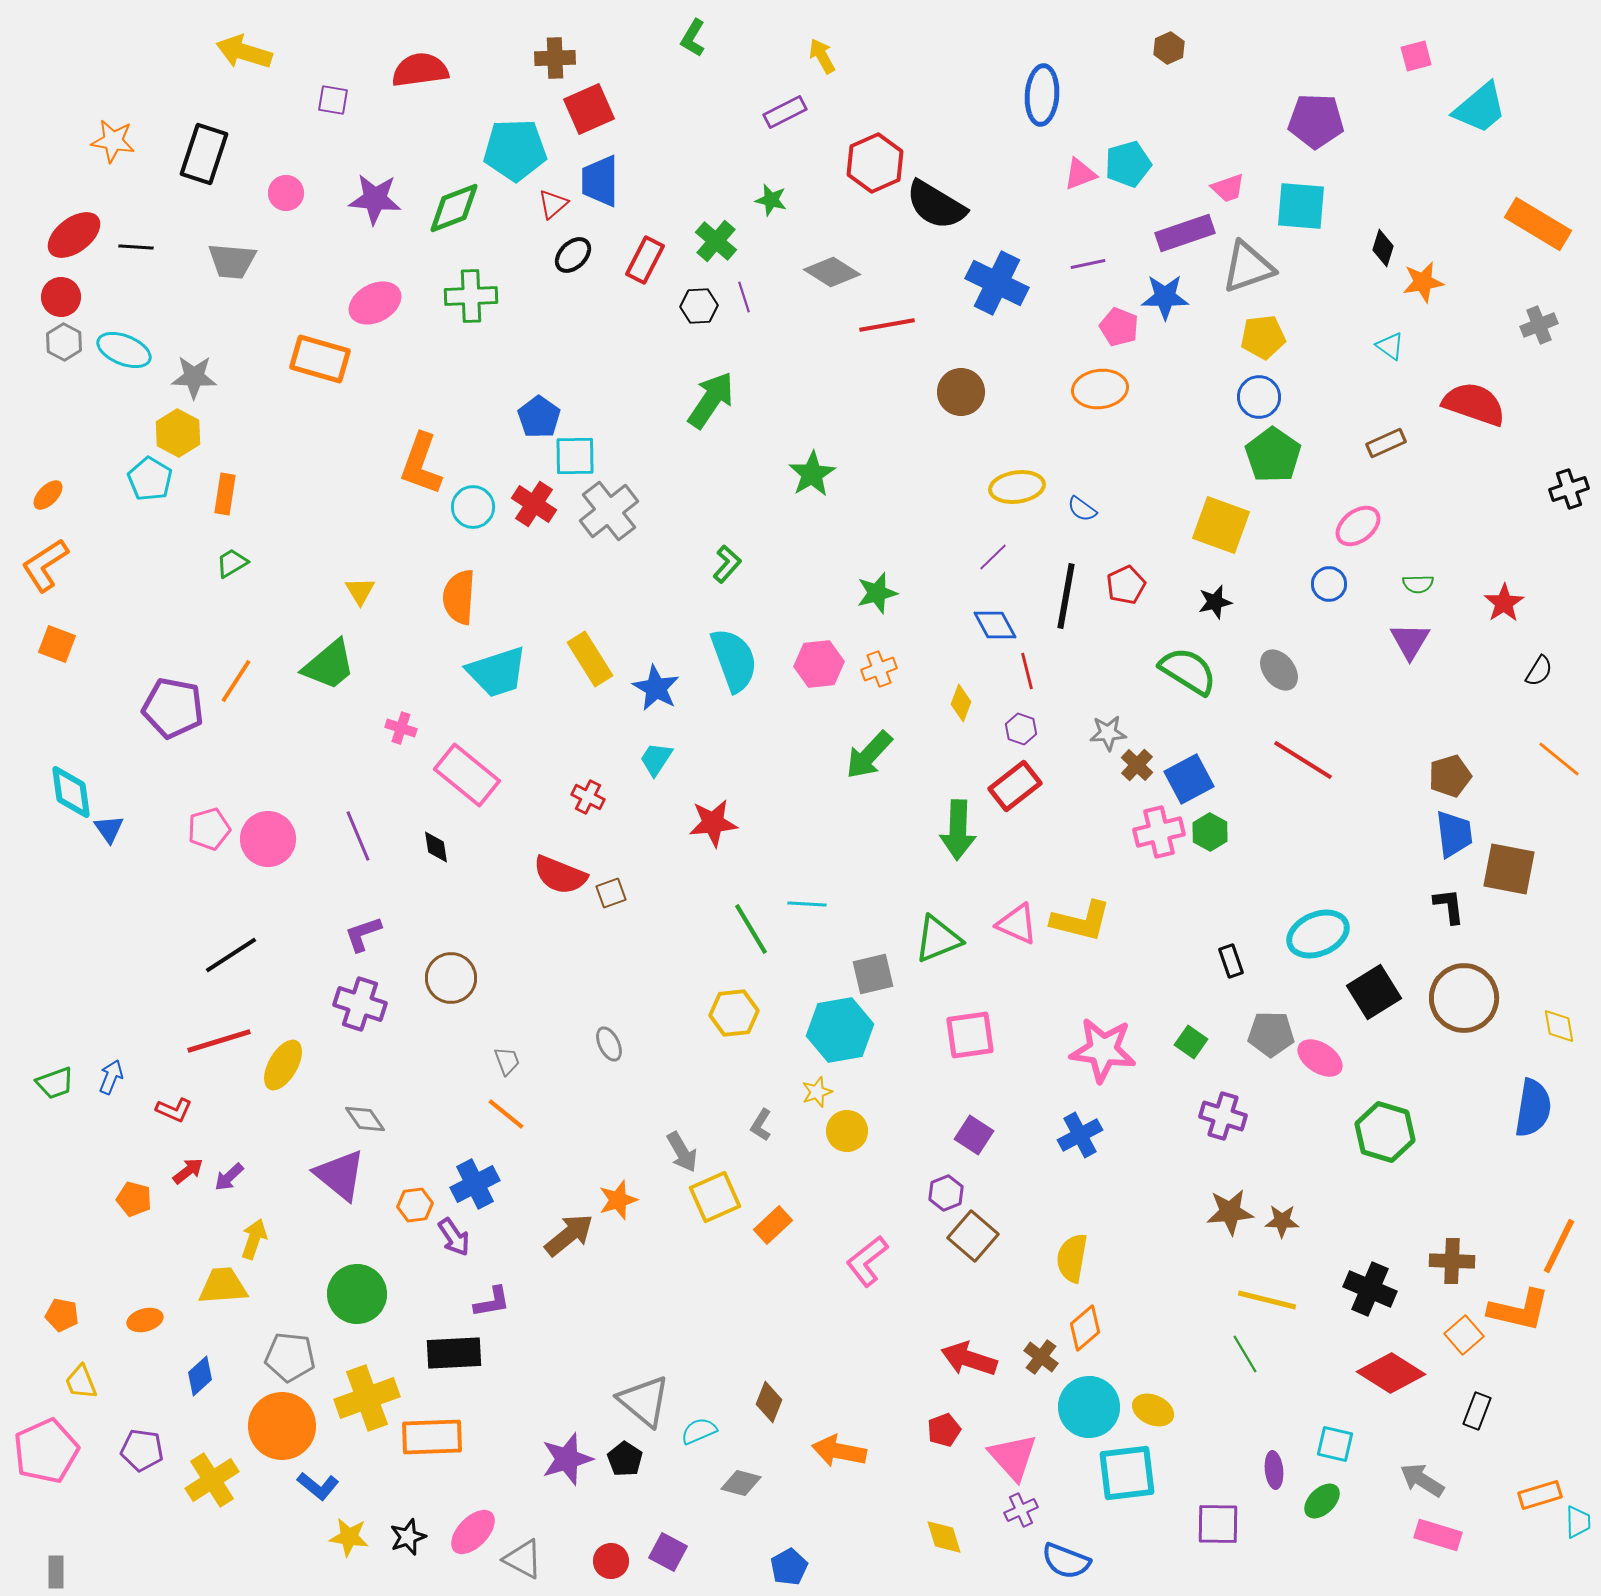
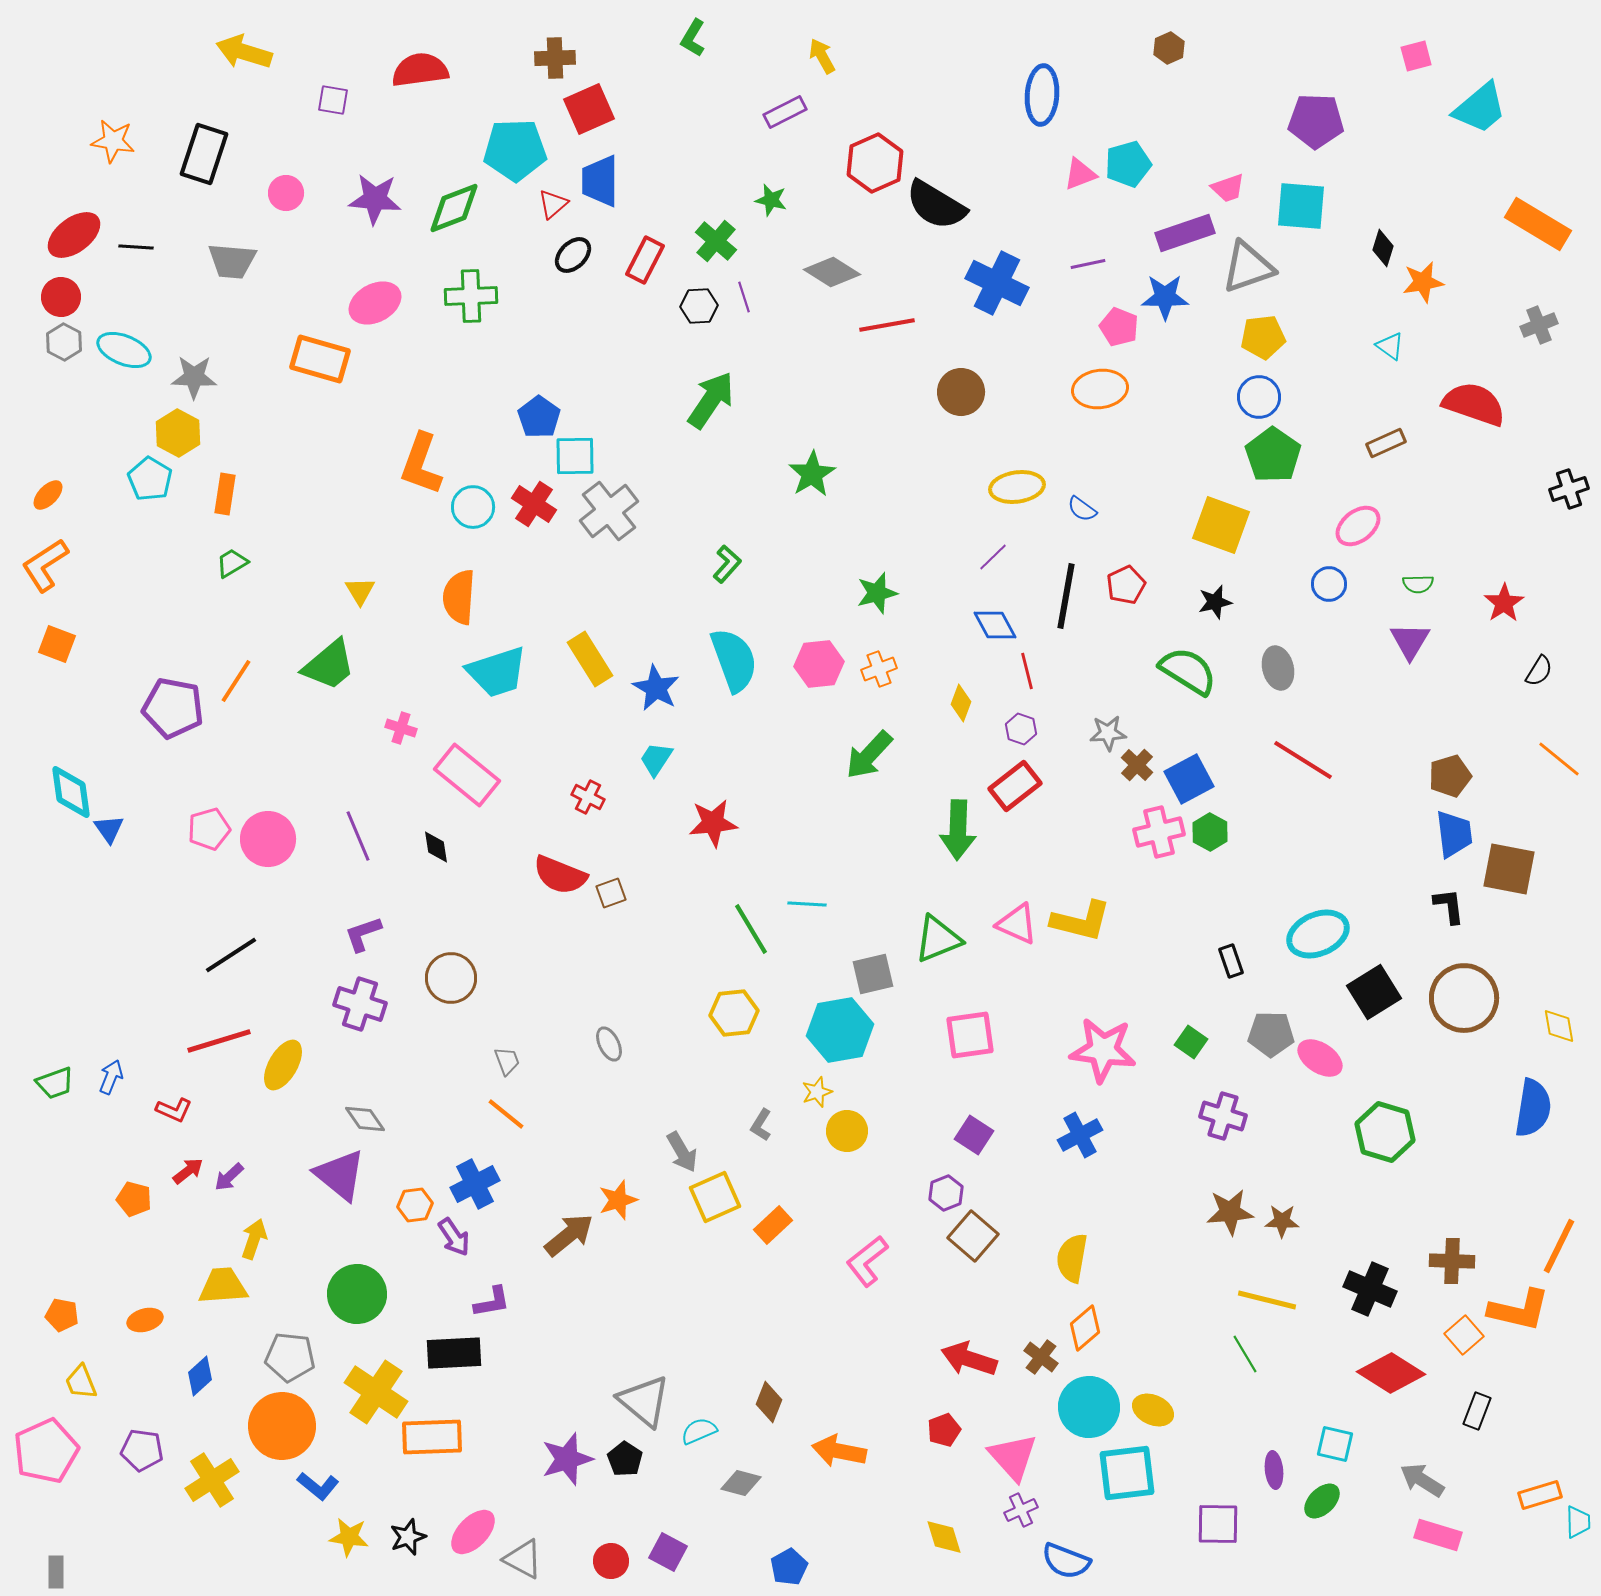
gray ellipse at (1279, 670): moved 1 px left, 2 px up; rotated 24 degrees clockwise
yellow cross at (367, 1398): moved 9 px right, 6 px up; rotated 36 degrees counterclockwise
